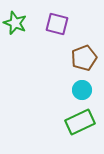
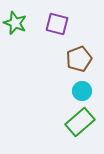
brown pentagon: moved 5 px left, 1 px down
cyan circle: moved 1 px down
green rectangle: rotated 16 degrees counterclockwise
